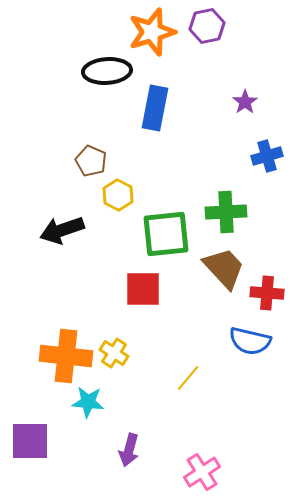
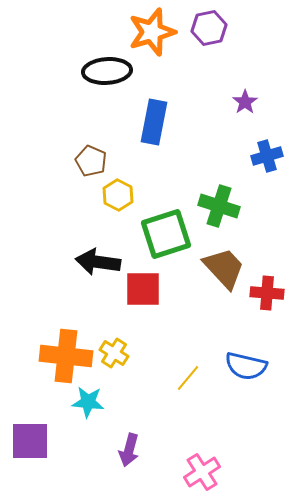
purple hexagon: moved 2 px right, 2 px down
blue rectangle: moved 1 px left, 14 px down
green cross: moved 7 px left, 6 px up; rotated 21 degrees clockwise
black arrow: moved 36 px right, 32 px down; rotated 27 degrees clockwise
green square: rotated 12 degrees counterclockwise
blue semicircle: moved 4 px left, 25 px down
